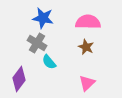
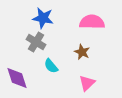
pink semicircle: moved 4 px right
gray cross: moved 1 px left, 1 px up
brown star: moved 4 px left, 5 px down
cyan semicircle: moved 2 px right, 4 px down
purple diamond: moved 2 px left, 1 px up; rotated 55 degrees counterclockwise
